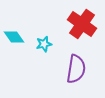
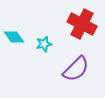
red cross: rotated 8 degrees counterclockwise
purple semicircle: rotated 36 degrees clockwise
